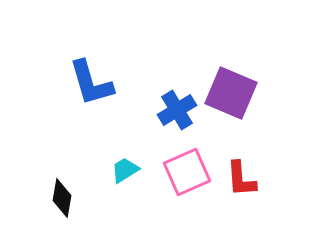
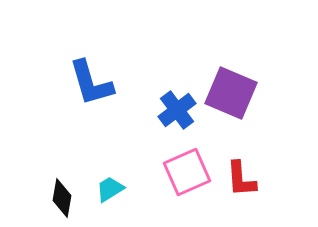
blue cross: rotated 6 degrees counterclockwise
cyan trapezoid: moved 15 px left, 19 px down
